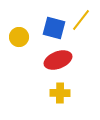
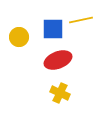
yellow line: rotated 40 degrees clockwise
blue square: moved 1 px left, 1 px down; rotated 15 degrees counterclockwise
yellow cross: rotated 24 degrees clockwise
